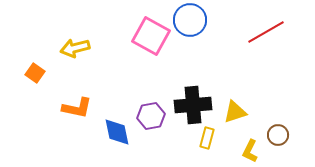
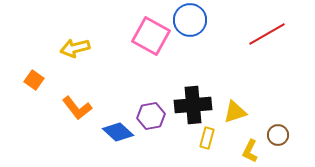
red line: moved 1 px right, 2 px down
orange square: moved 1 px left, 7 px down
orange L-shape: rotated 40 degrees clockwise
blue diamond: moved 1 px right; rotated 36 degrees counterclockwise
